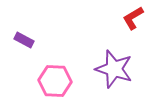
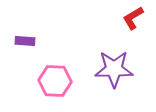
purple rectangle: moved 1 px right, 1 px down; rotated 24 degrees counterclockwise
purple star: rotated 18 degrees counterclockwise
